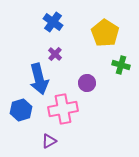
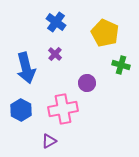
blue cross: moved 3 px right
yellow pentagon: rotated 8 degrees counterclockwise
blue arrow: moved 13 px left, 11 px up
blue hexagon: rotated 15 degrees counterclockwise
